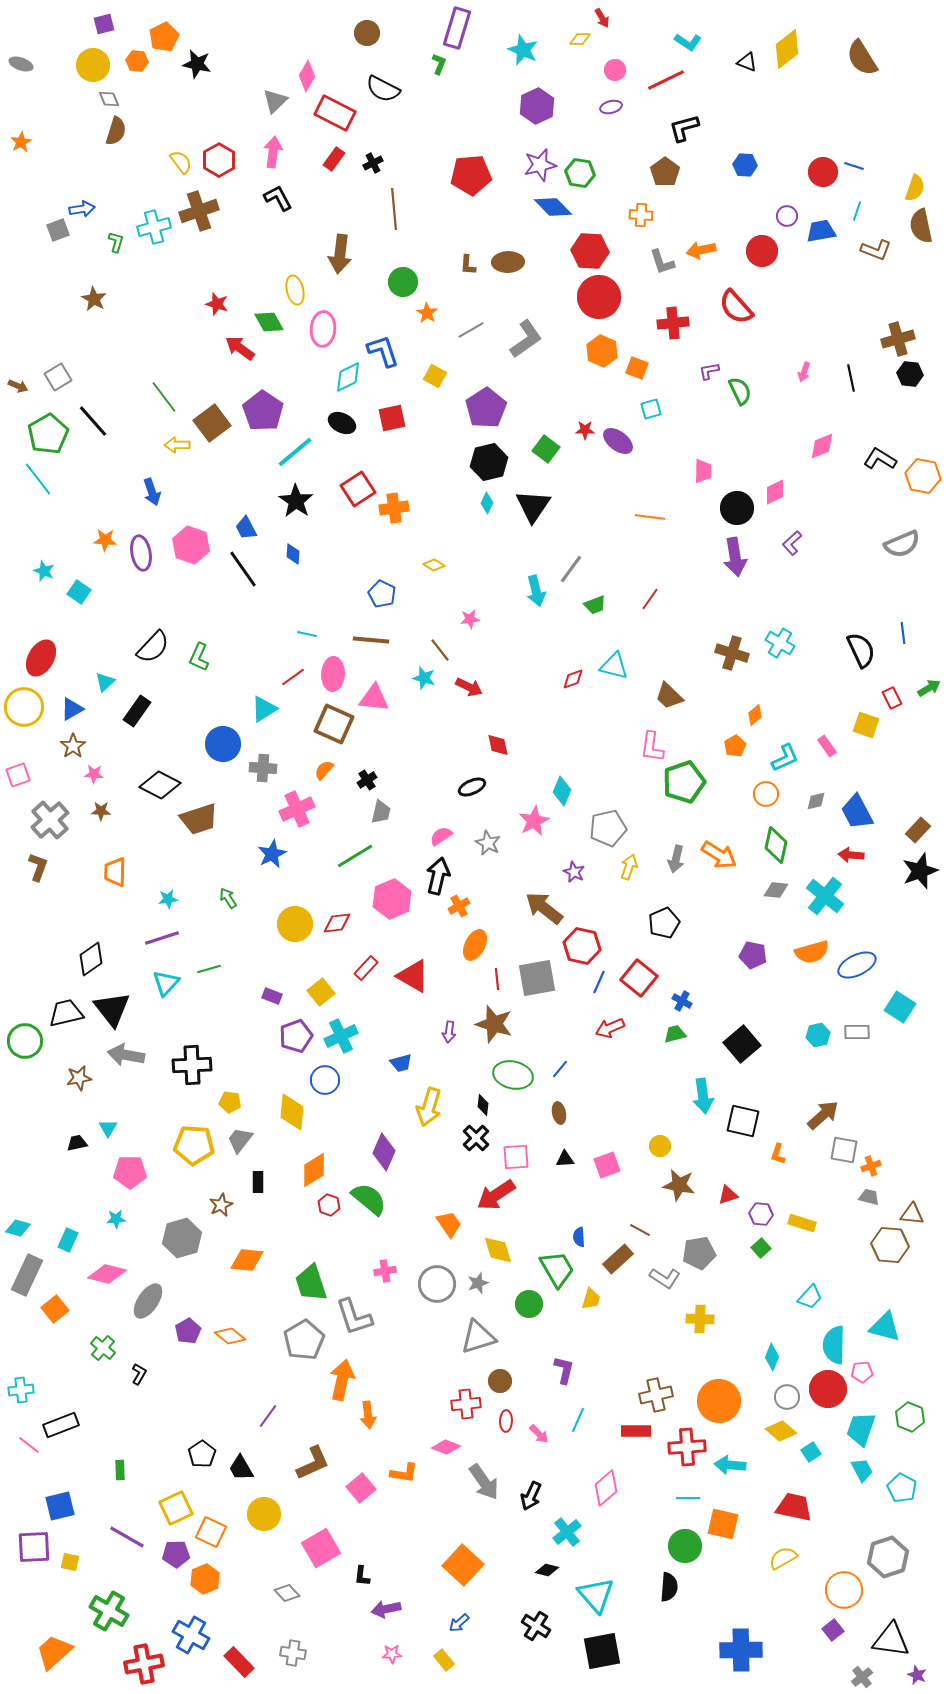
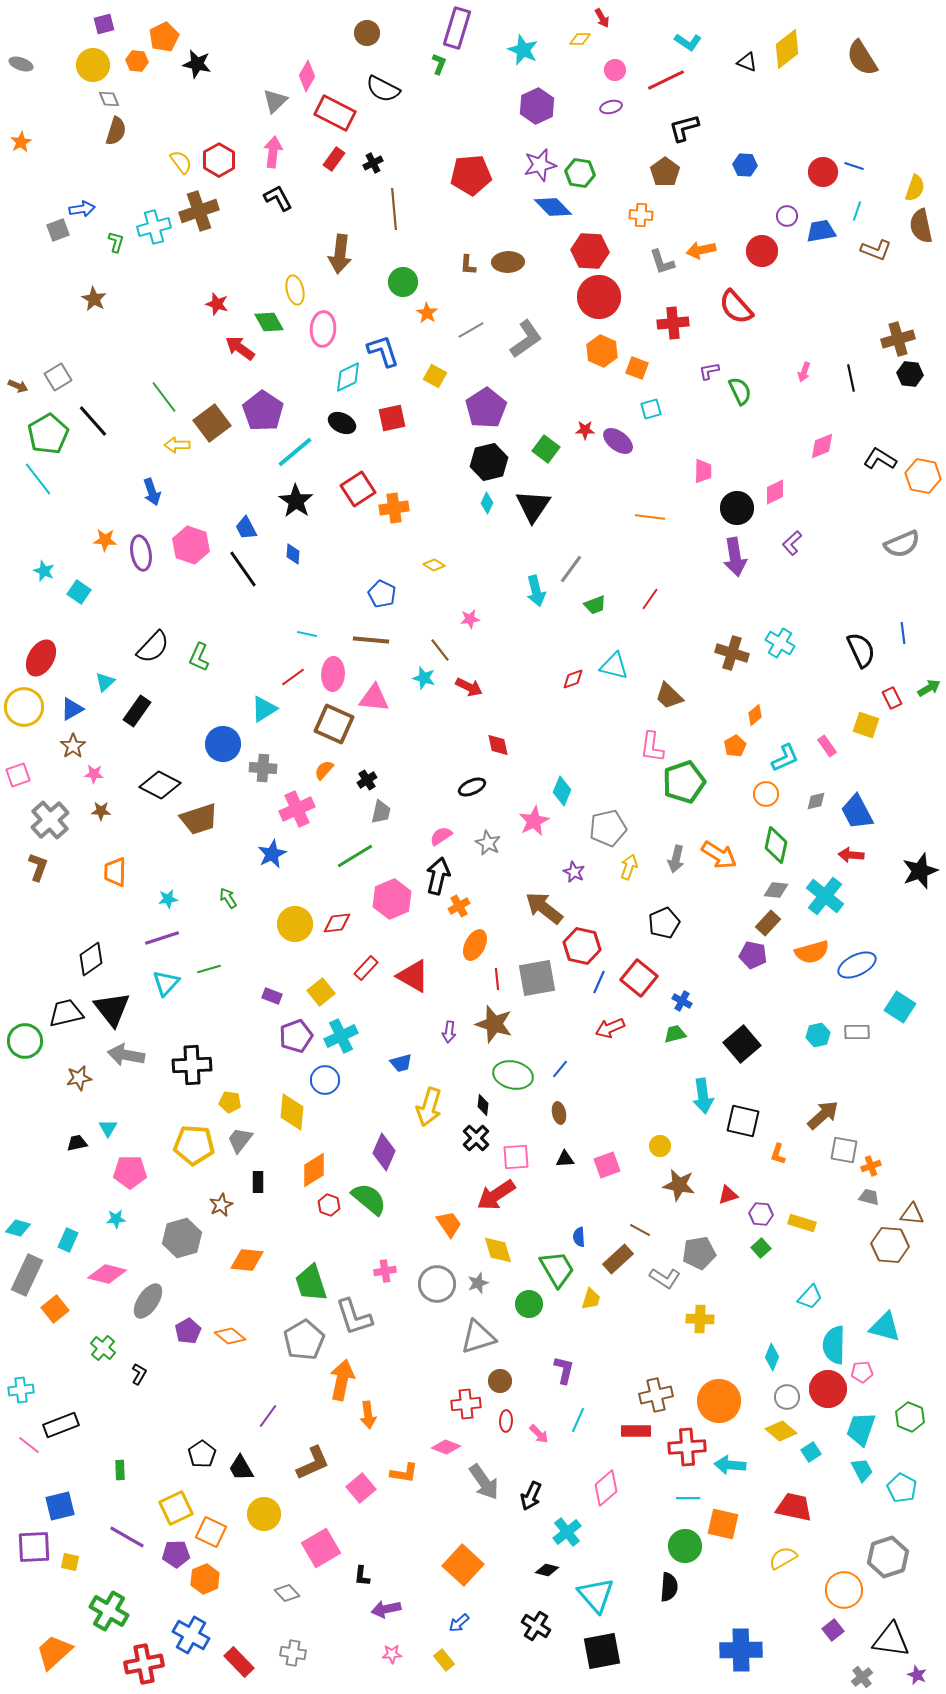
brown rectangle at (918, 830): moved 150 px left, 93 px down
